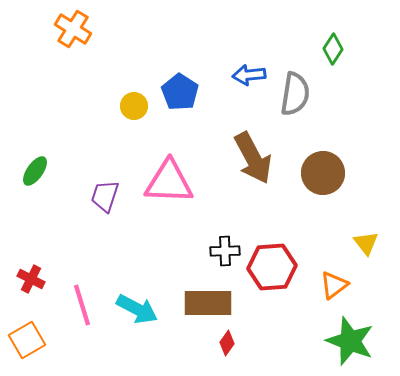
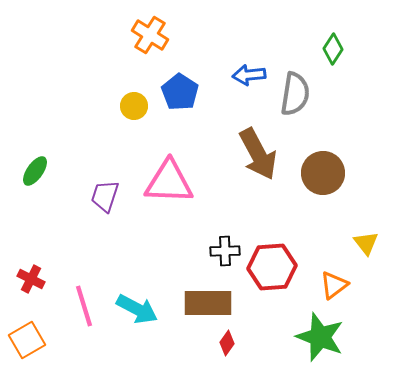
orange cross: moved 77 px right, 6 px down
brown arrow: moved 5 px right, 4 px up
pink line: moved 2 px right, 1 px down
green star: moved 30 px left, 4 px up
